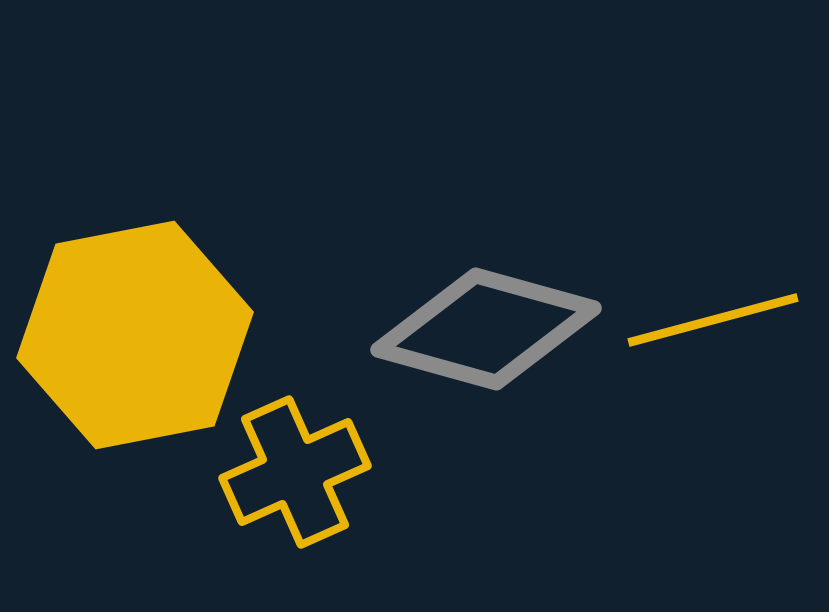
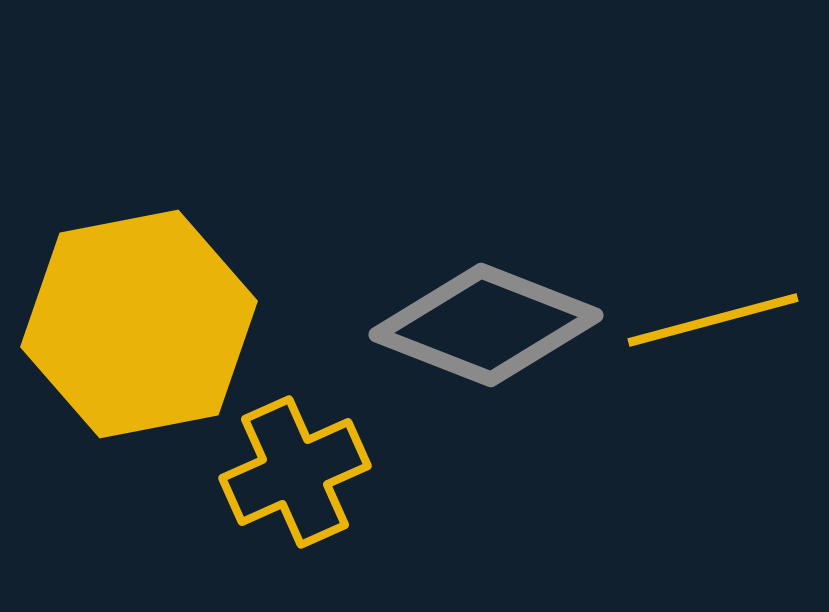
gray diamond: moved 4 px up; rotated 6 degrees clockwise
yellow hexagon: moved 4 px right, 11 px up
